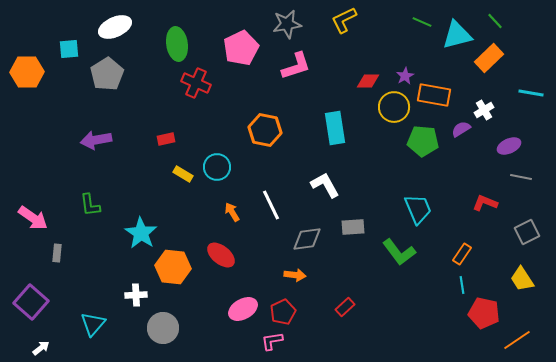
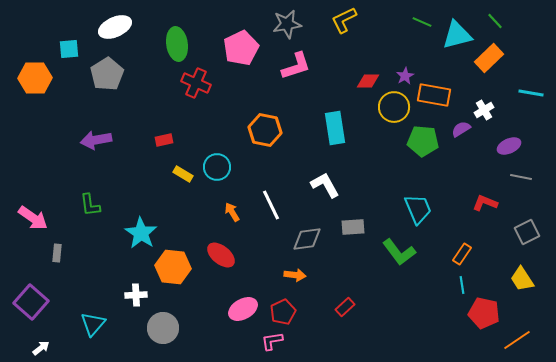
orange hexagon at (27, 72): moved 8 px right, 6 px down
red rectangle at (166, 139): moved 2 px left, 1 px down
